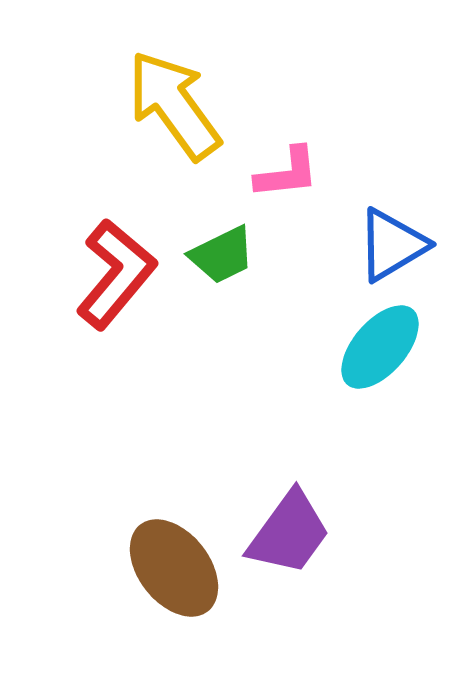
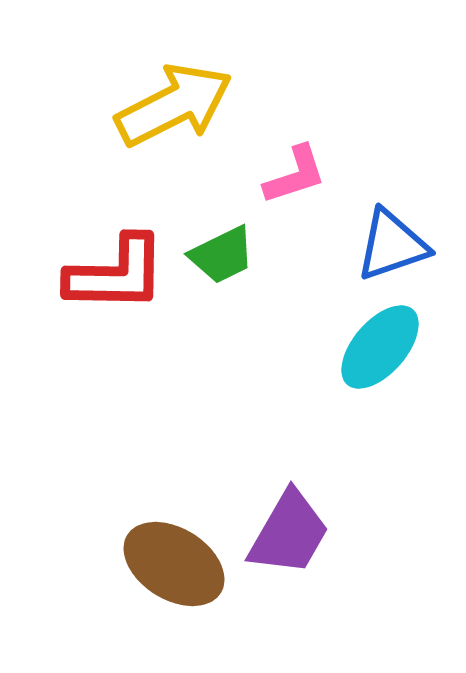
yellow arrow: rotated 99 degrees clockwise
pink L-shape: moved 8 px right, 2 px down; rotated 12 degrees counterclockwise
blue triangle: rotated 12 degrees clockwise
red L-shape: rotated 51 degrees clockwise
purple trapezoid: rotated 6 degrees counterclockwise
brown ellipse: moved 4 px up; rotated 20 degrees counterclockwise
